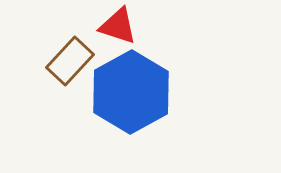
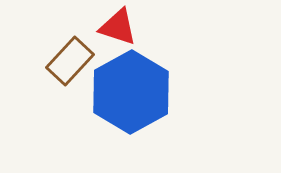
red triangle: moved 1 px down
